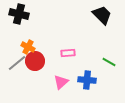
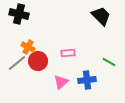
black trapezoid: moved 1 px left, 1 px down
red circle: moved 3 px right
blue cross: rotated 12 degrees counterclockwise
